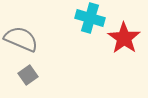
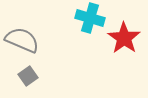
gray semicircle: moved 1 px right, 1 px down
gray square: moved 1 px down
